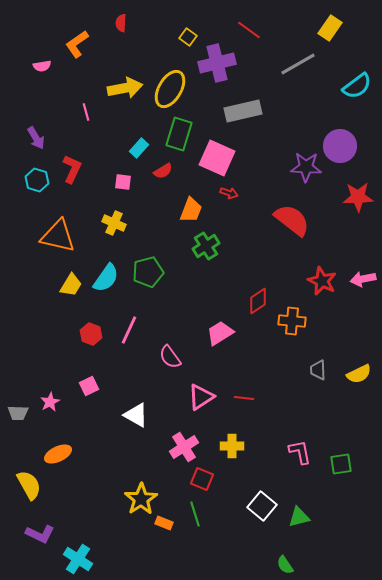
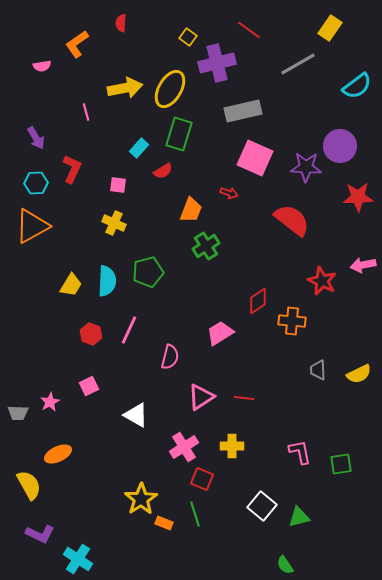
pink square at (217, 158): moved 38 px right
cyan hexagon at (37, 180): moved 1 px left, 3 px down; rotated 20 degrees counterclockwise
pink square at (123, 182): moved 5 px left, 3 px down
orange triangle at (58, 236): moved 26 px left, 10 px up; rotated 42 degrees counterclockwise
cyan semicircle at (106, 278): moved 1 px right, 3 px down; rotated 32 degrees counterclockwise
pink arrow at (363, 279): moved 14 px up
pink semicircle at (170, 357): rotated 130 degrees counterclockwise
